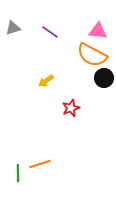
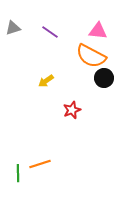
orange semicircle: moved 1 px left, 1 px down
red star: moved 1 px right, 2 px down
